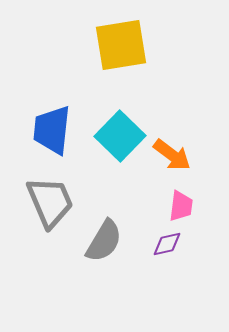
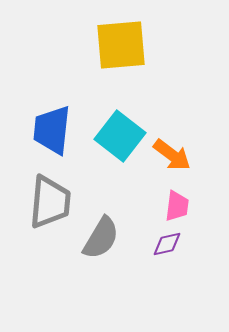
yellow square: rotated 4 degrees clockwise
cyan square: rotated 6 degrees counterclockwise
gray trapezoid: rotated 28 degrees clockwise
pink trapezoid: moved 4 px left
gray semicircle: moved 3 px left, 3 px up
